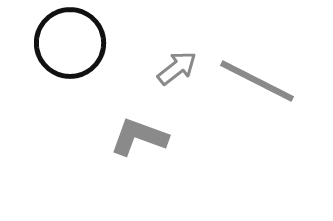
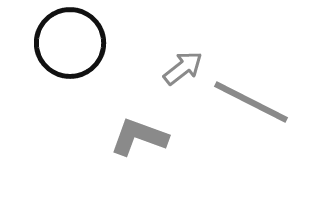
gray arrow: moved 6 px right
gray line: moved 6 px left, 21 px down
